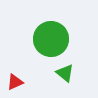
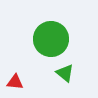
red triangle: rotated 30 degrees clockwise
